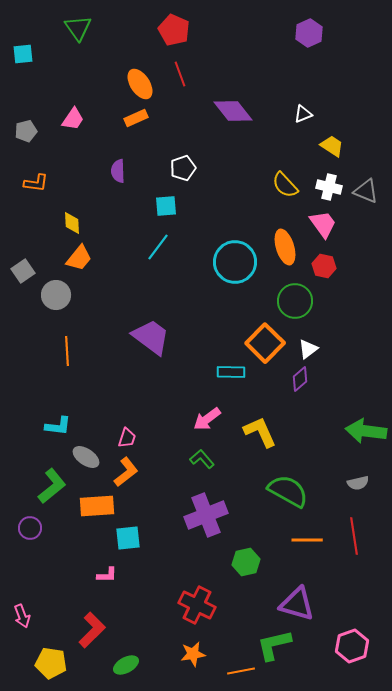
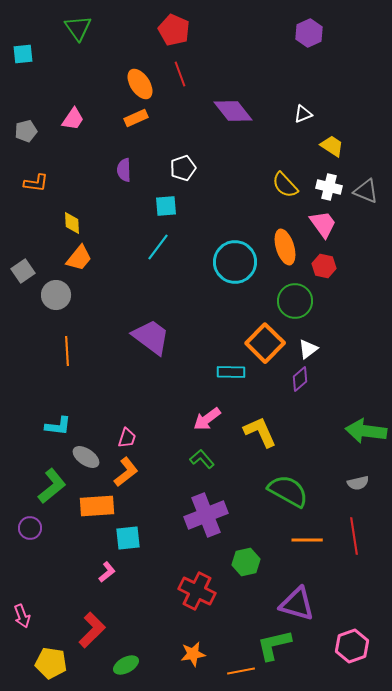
purple semicircle at (118, 171): moved 6 px right, 1 px up
pink L-shape at (107, 575): moved 3 px up; rotated 40 degrees counterclockwise
red cross at (197, 605): moved 14 px up
